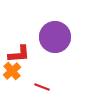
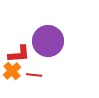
purple circle: moved 7 px left, 4 px down
red line: moved 8 px left, 12 px up; rotated 14 degrees counterclockwise
